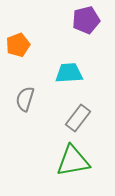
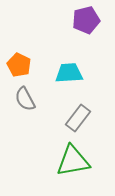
orange pentagon: moved 1 px right, 20 px down; rotated 25 degrees counterclockwise
gray semicircle: rotated 45 degrees counterclockwise
